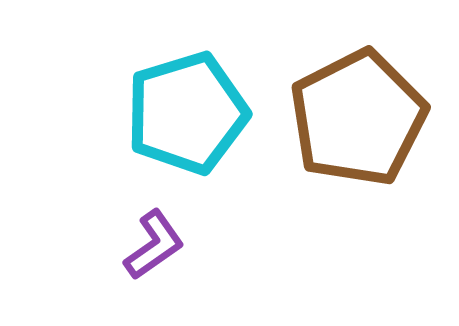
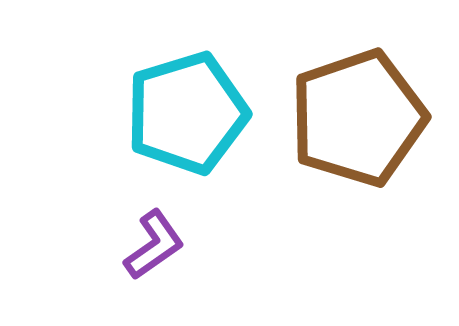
brown pentagon: rotated 8 degrees clockwise
